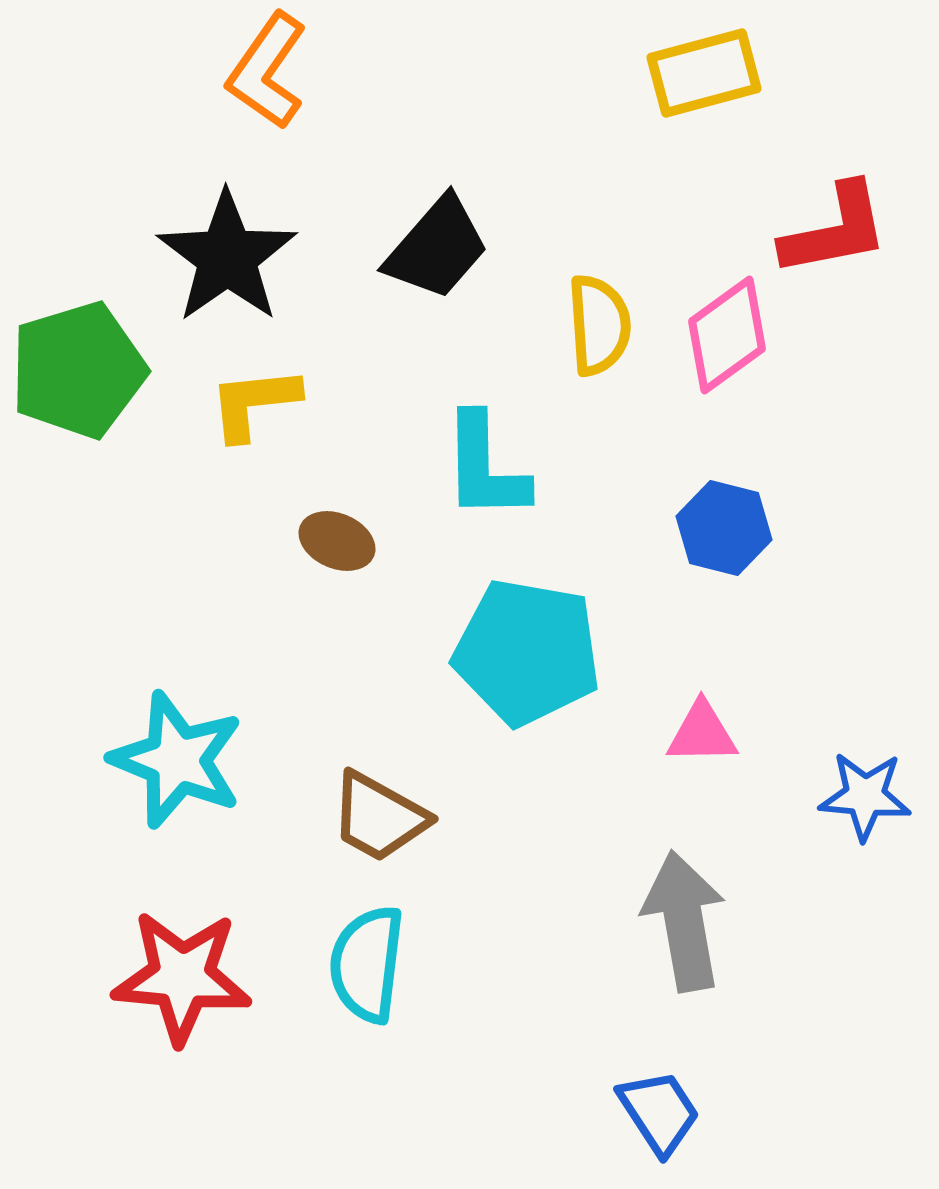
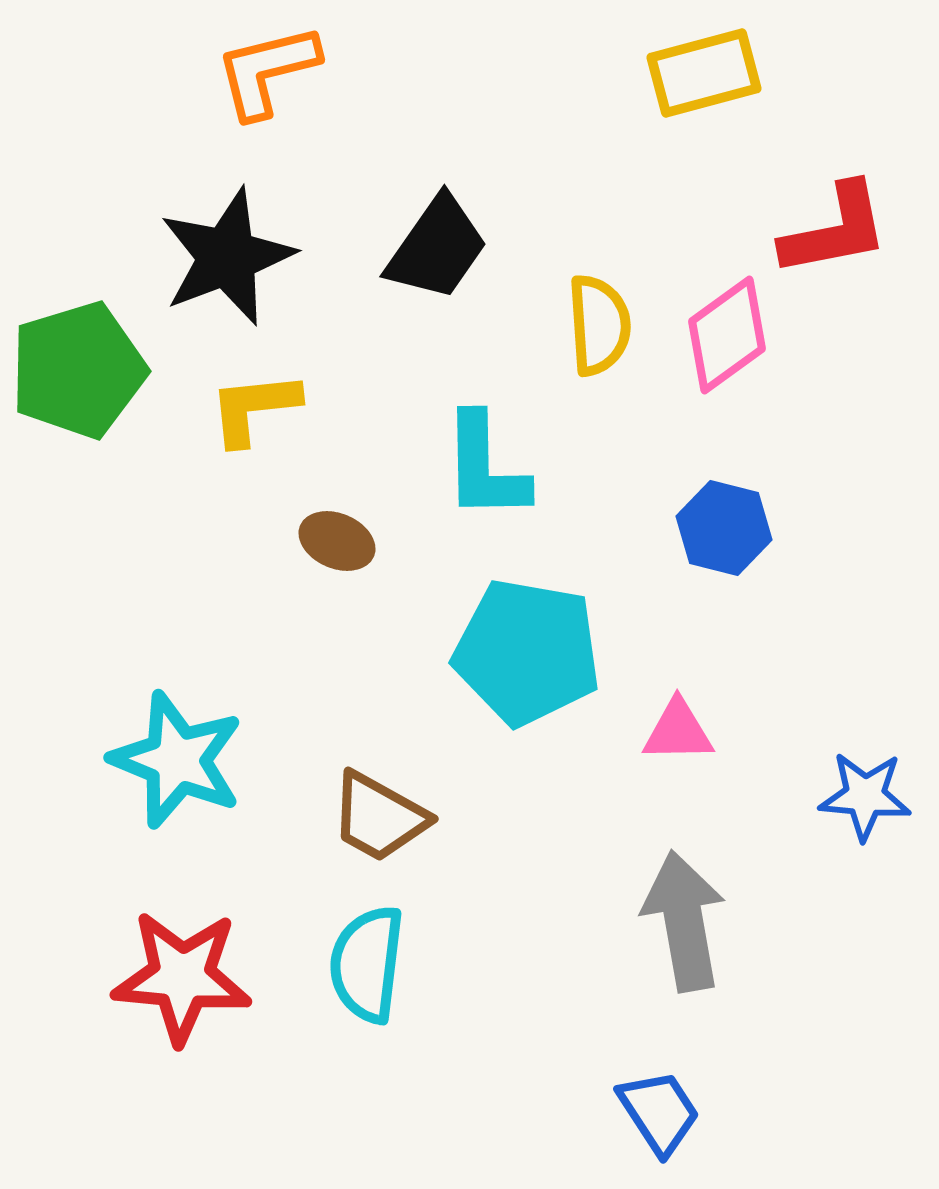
orange L-shape: rotated 41 degrees clockwise
black trapezoid: rotated 6 degrees counterclockwise
black star: rotated 14 degrees clockwise
yellow L-shape: moved 5 px down
pink triangle: moved 24 px left, 2 px up
